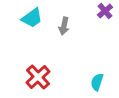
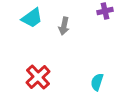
purple cross: rotated 28 degrees clockwise
